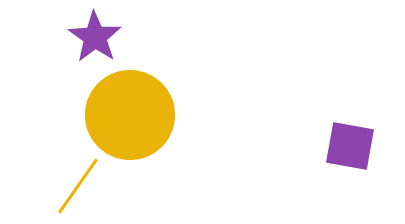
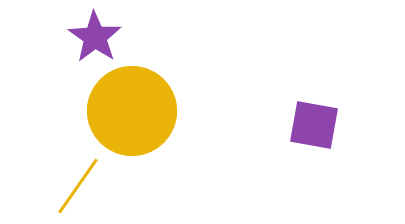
yellow circle: moved 2 px right, 4 px up
purple square: moved 36 px left, 21 px up
